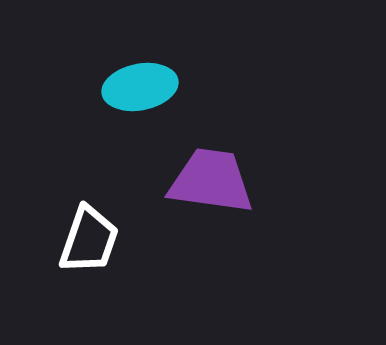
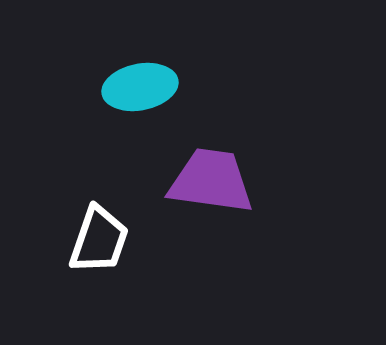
white trapezoid: moved 10 px right
